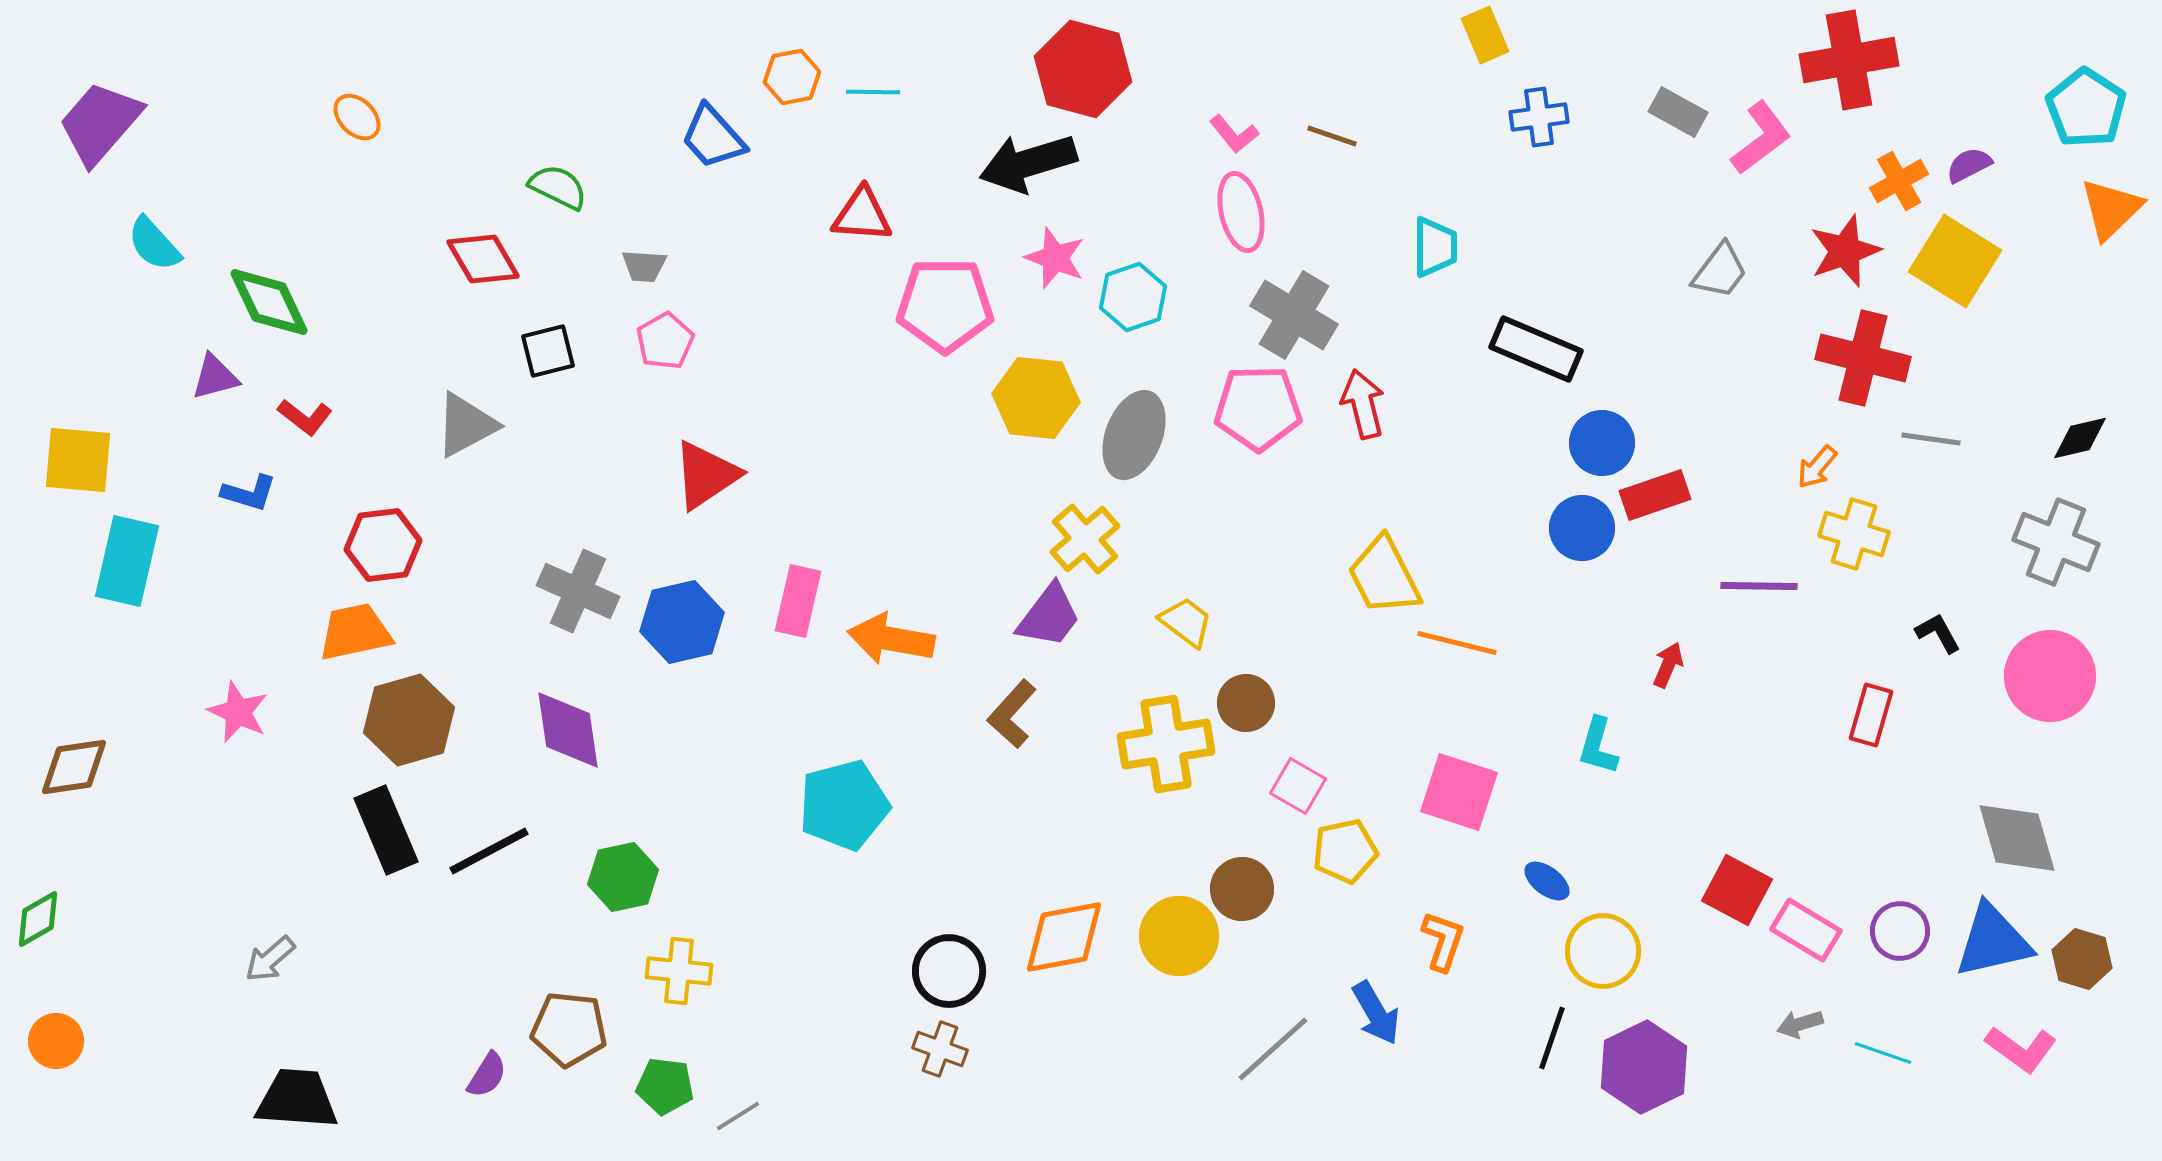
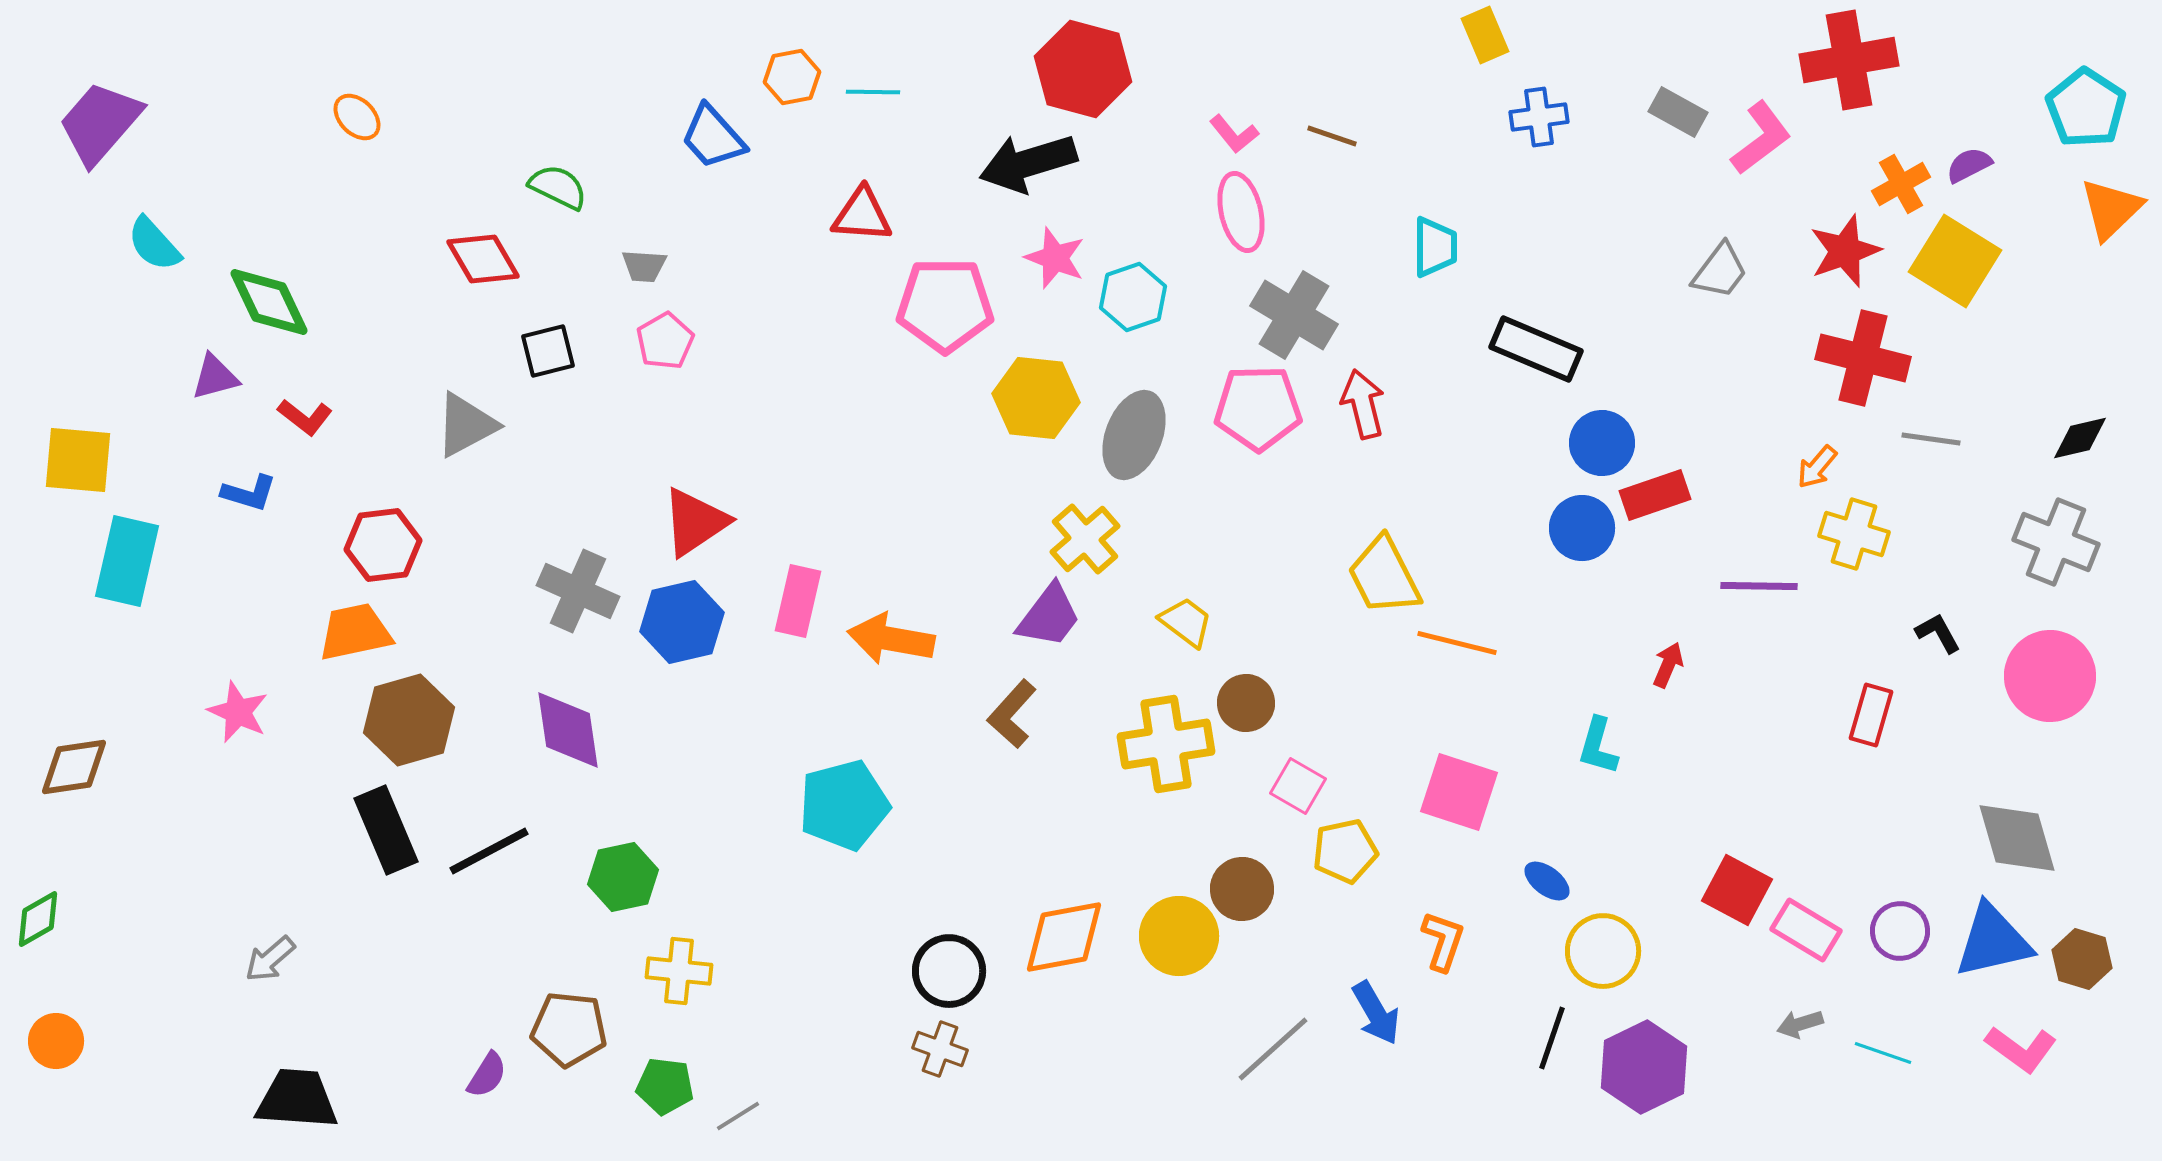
orange cross at (1899, 181): moved 2 px right, 3 px down
red triangle at (706, 475): moved 11 px left, 47 px down
